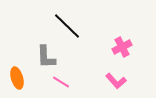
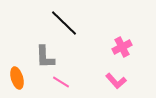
black line: moved 3 px left, 3 px up
gray L-shape: moved 1 px left
